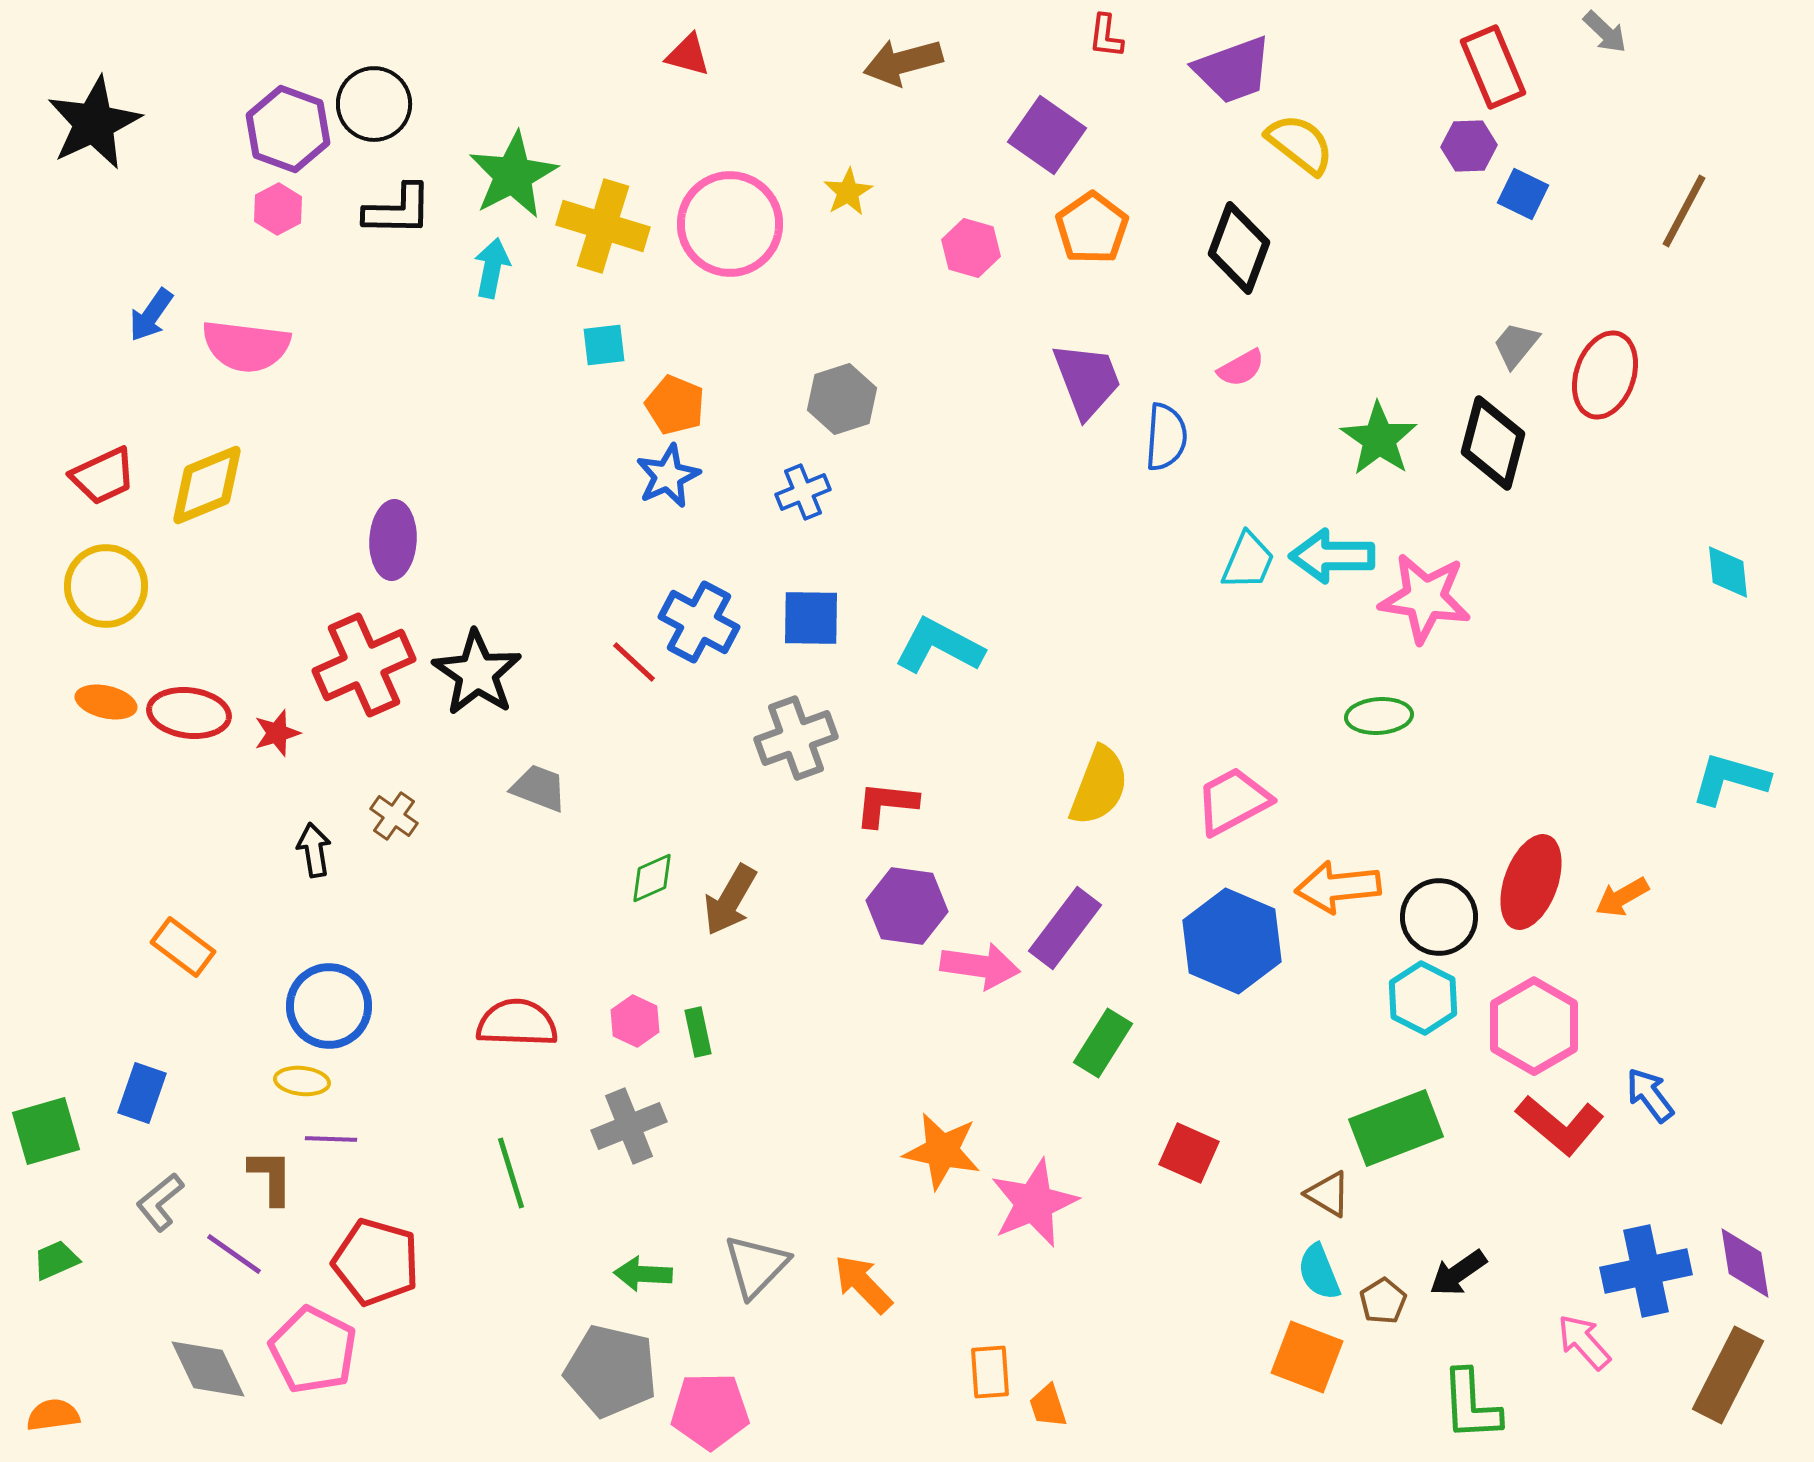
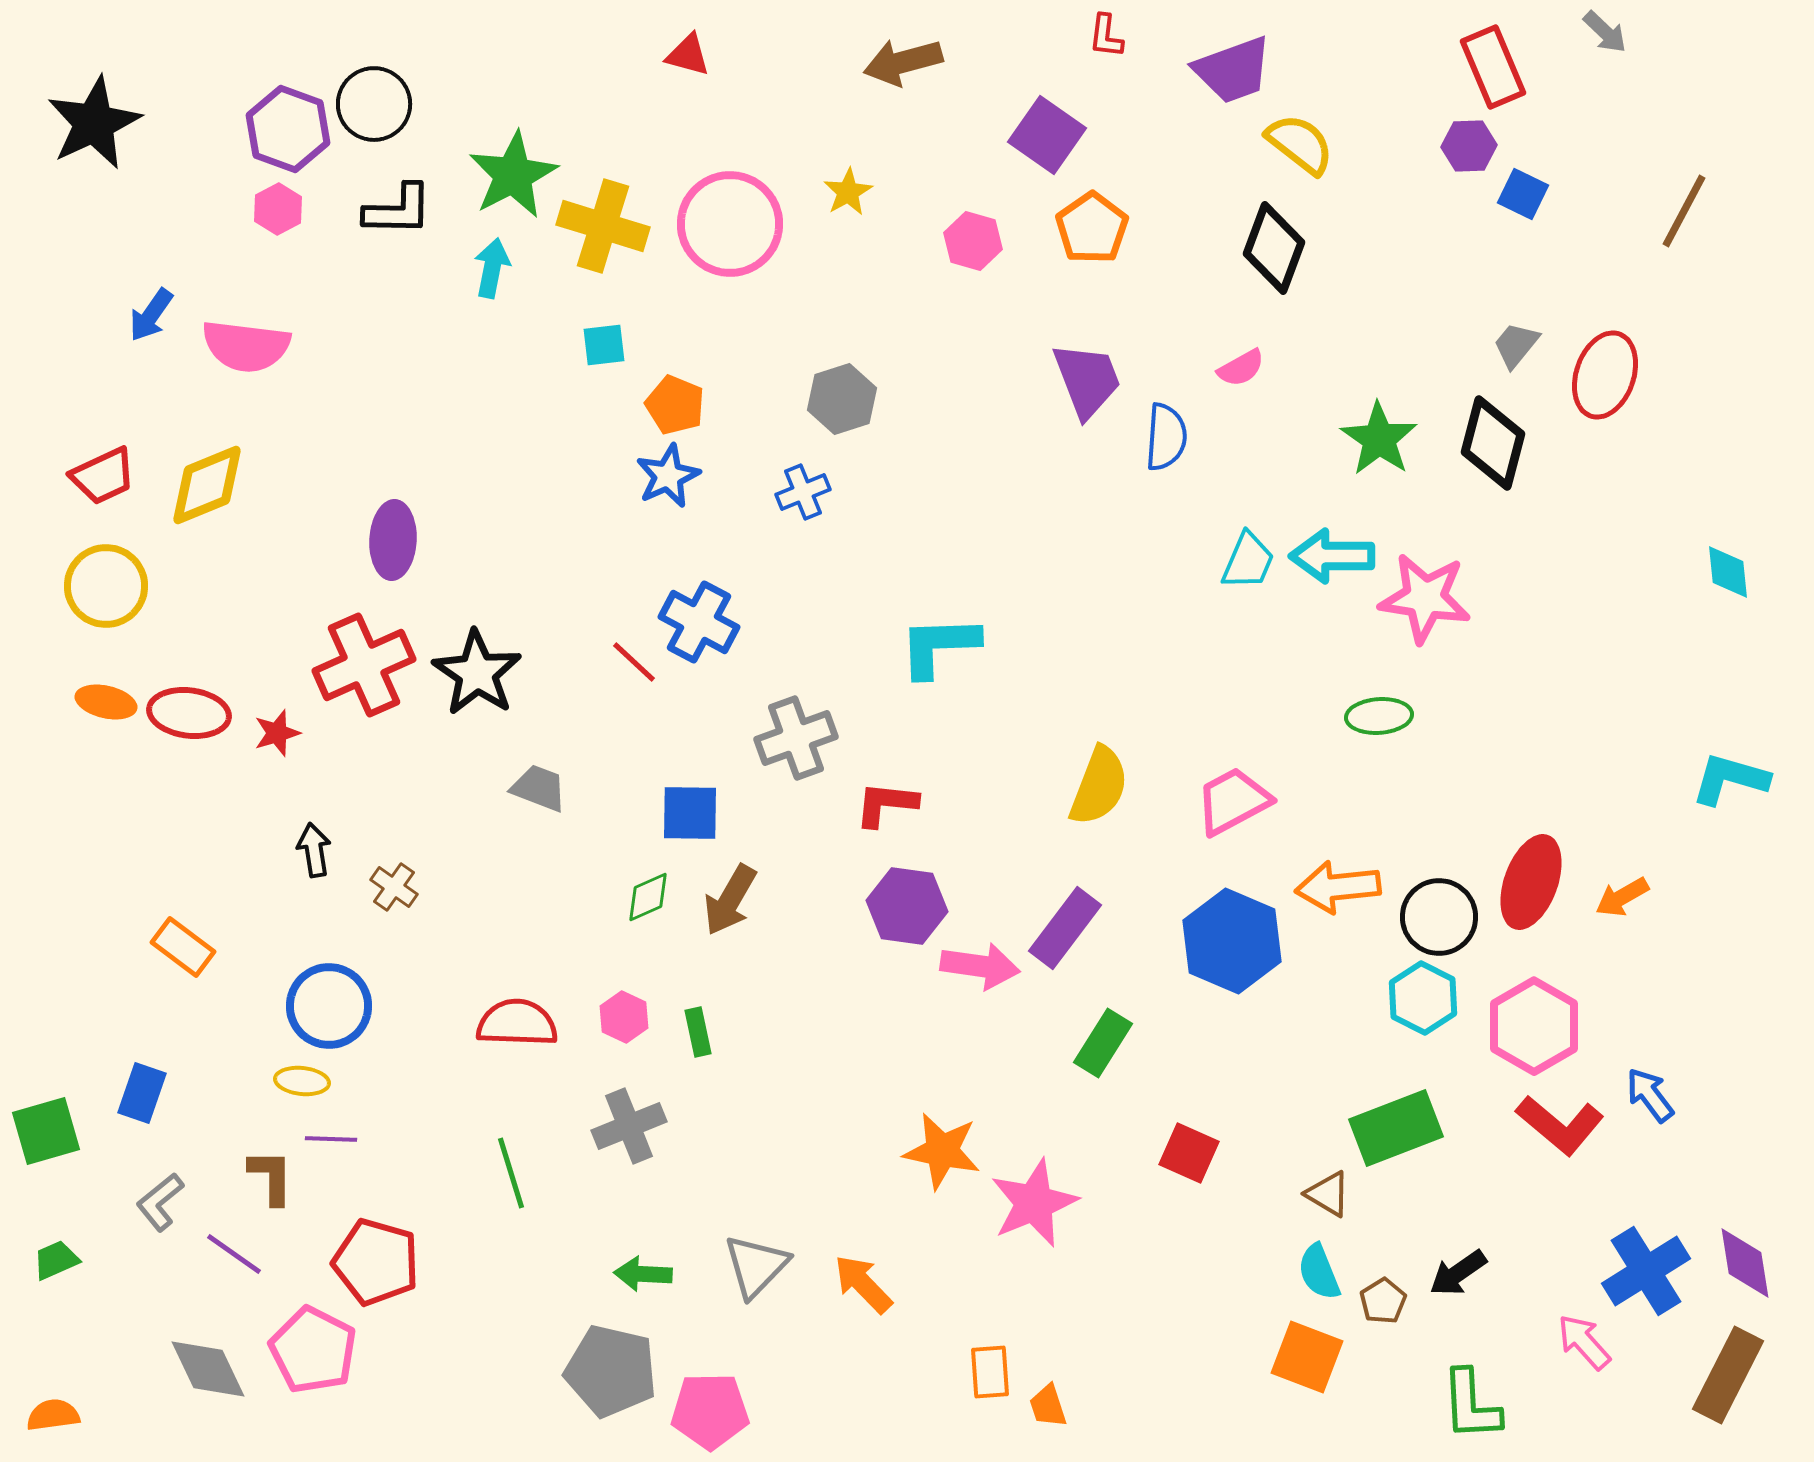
pink hexagon at (971, 248): moved 2 px right, 7 px up
black diamond at (1239, 248): moved 35 px right
blue square at (811, 618): moved 121 px left, 195 px down
cyan L-shape at (939, 646): rotated 30 degrees counterclockwise
brown cross at (394, 816): moved 71 px down
green diamond at (652, 878): moved 4 px left, 19 px down
pink hexagon at (635, 1021): moved 11 px left, 4 px up
blue cross at (1646, 1271): rotated 20 degrees counterclockwise
